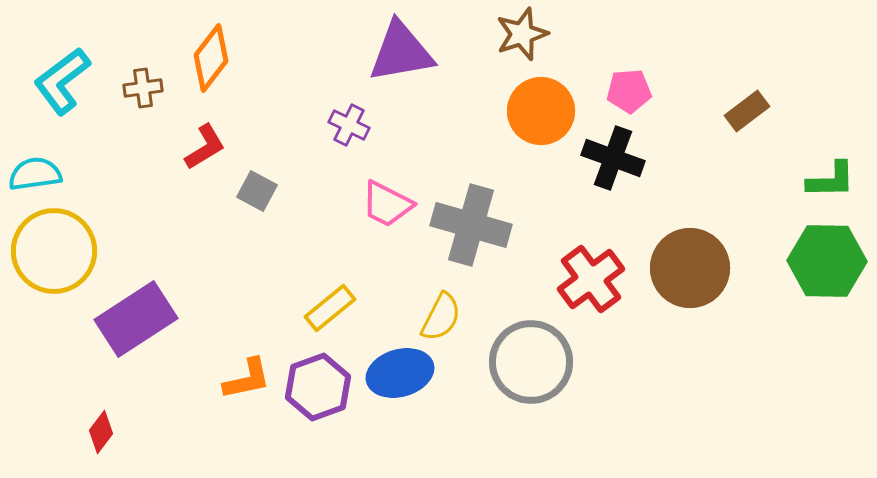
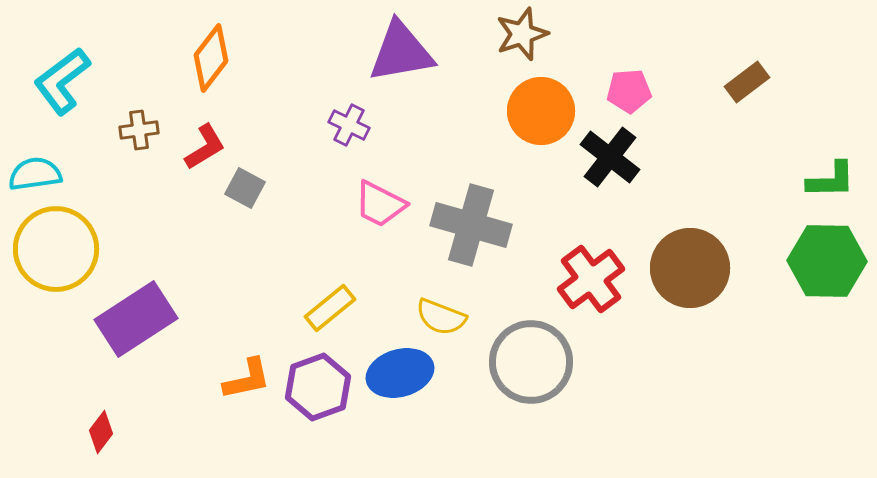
brown cross: moved 4 px left, 42 px down
brown rectangle: moved 29 px up
black cross: moved 3 px left, 1 px up; rotated 18 degrees clockwise
gray square: moved 12 px left, 3 px up
pink trapezoid: moved 7 px left
yellow circle: moved 2 px right, 2 px up
yellow semicircle: rotated 84 degrees clockwise
